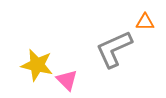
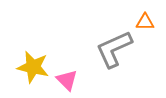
yellow star: moved 4 px left, 2 px down
